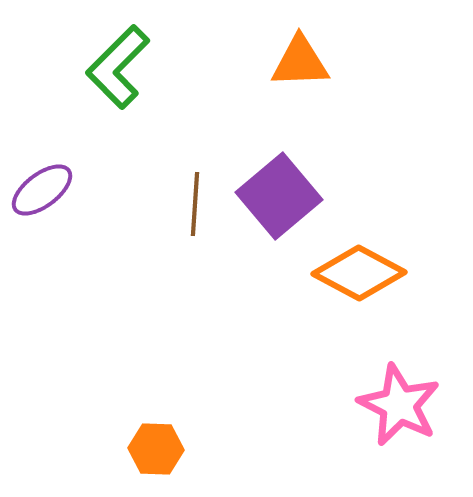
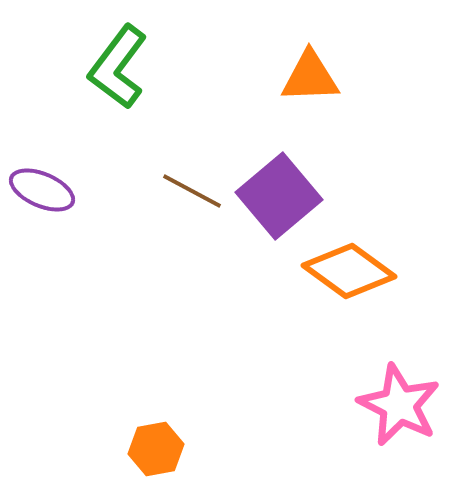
orange triangle: moved 10 px right, 15 px down
green L-shape: rotated 8 degrees counterclockwise
purple ellipse: rotated 60 degrees clockwise
brown line: moved 3 px left, 13 px up; rotated 66 degrees counterclockwise
orange diamond: moved 10 px left, 2 px up; rotated 8 degrees clockwise
orange hexagon: rotated 12 degrees counterclockwise
